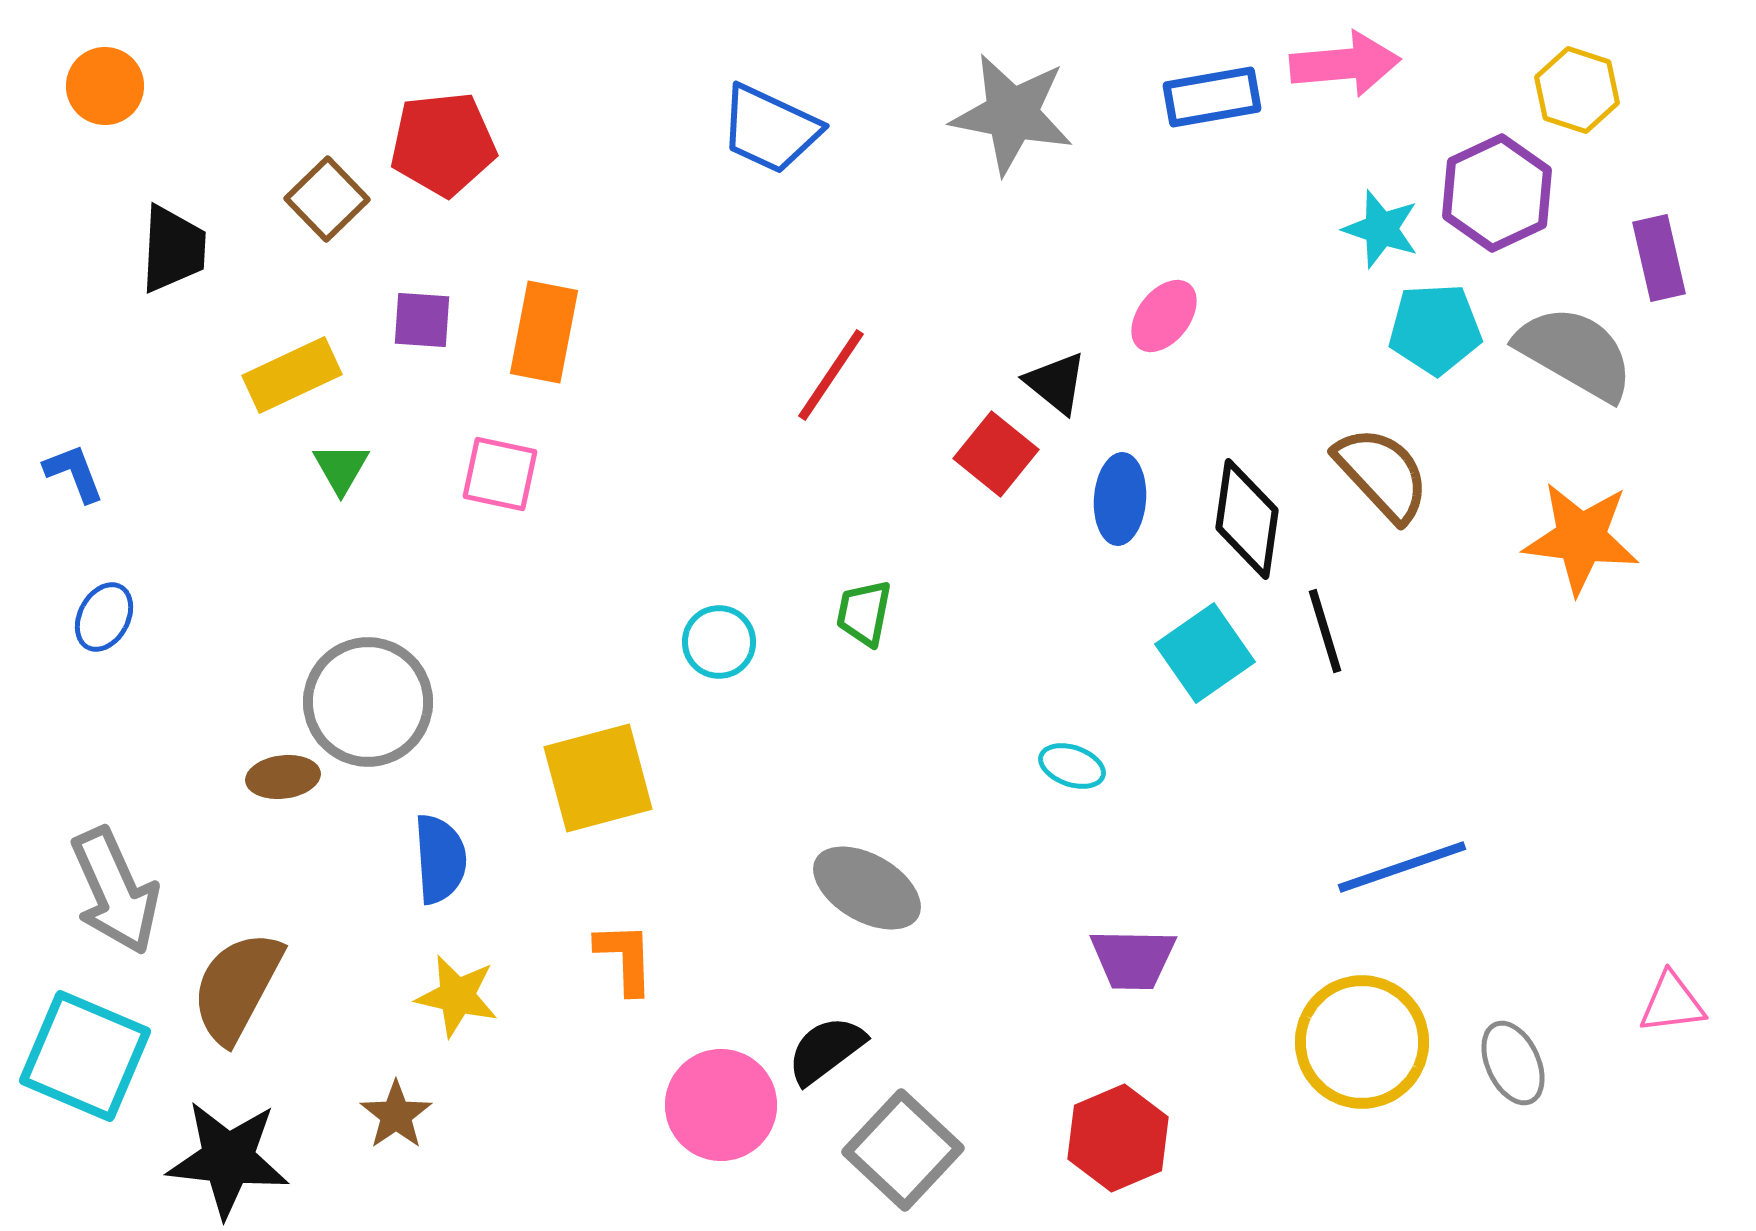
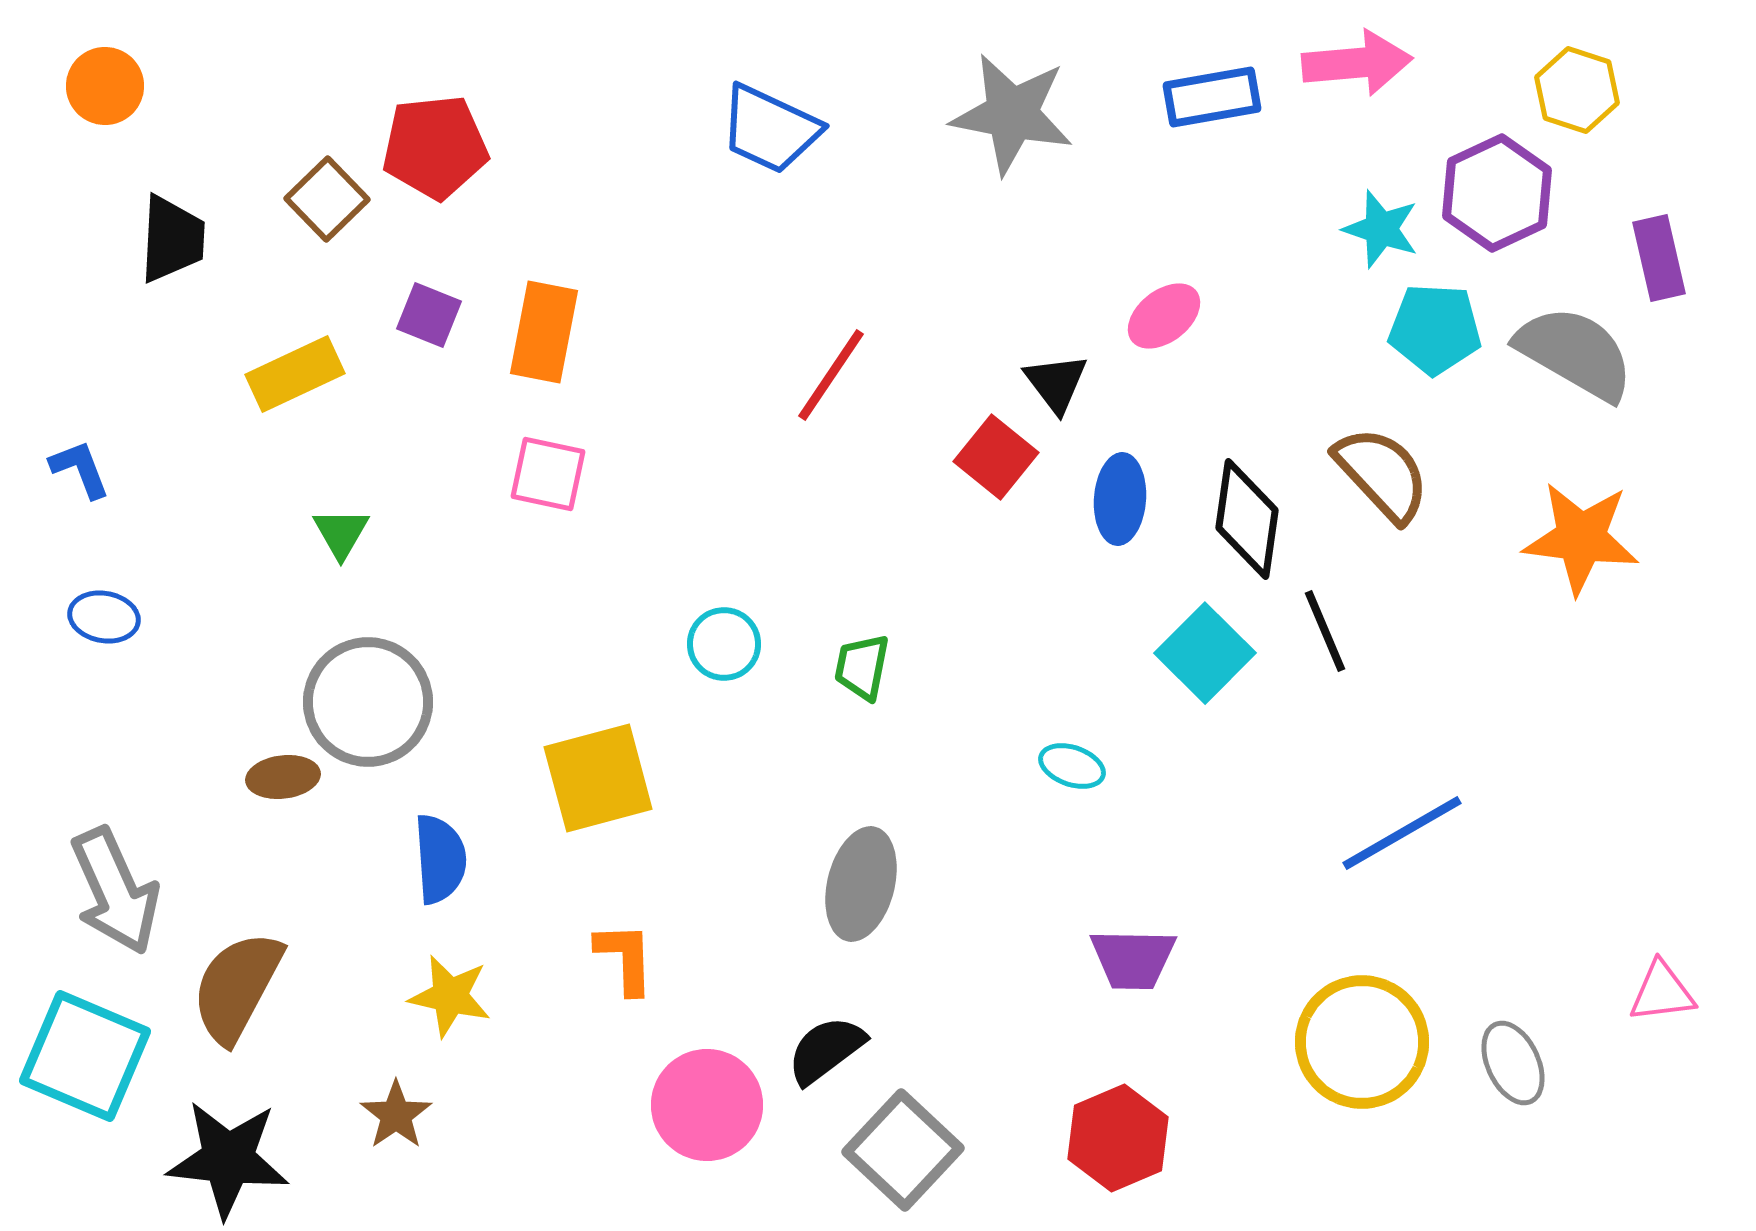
pink arrow at (1345, 64): moved 12 px right, 1 px up
red pentagon at (443, 144): moved 8 px left, 3 px down
black trapezoid at (173, 249): moved 1 px left, 10 px up
pink ellipse at (1164, 316): rotated 14 degrees clockwise
purple square at (422, 320): moved 7 px right, 5 px up; rotated 18 degrees clockwise
cyan pentagon at (1435, 329): rotated 6 degrees clockwise
yellow rectangle at (292, 375): moved 3 px right, 1 px up
black triangle at (1056, 383): rotated 14 degrees clockwise
red square at (996, 454): moved 3 px down
green triangle at (341, 468): moved 65 px down
blue L-shape at (74, 473): moved 6 px right, 4 px up
pink square at (500, 474): moved 48 px right
green trapezoid at (864, 613): moved 2 px left, 54 px down
blue ellipse at (104, 617): rotated 72 degrees clockwise
black line at (1325, 631): rotated 6 degrees counterclockwise
cyan circle at (719, 642): moved 5 px right, 2 px down
cyan square at (1205, 653): rotated 10 degrees counterclockwise
blue line at (1402, 867): moved 34 px up; rotated 11 degrees counterclockwise
gray ellipse at (867, 888): moved 6 px left, 4 px up; rotated 74 degrees clockwise
yellow star at (457, 996): moved 7 px left
pink triangle at (1672, 1003): moved 10 px left, 11 px up
pink circle at (721, 1105): moved 14 px left
